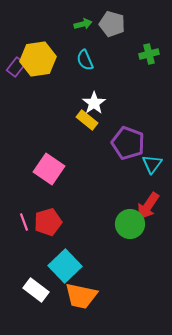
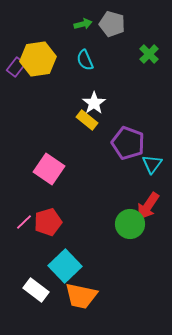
green cross: rotated 30 degrees counterclockwise
pink line: rotated 66 degrees clockwise
